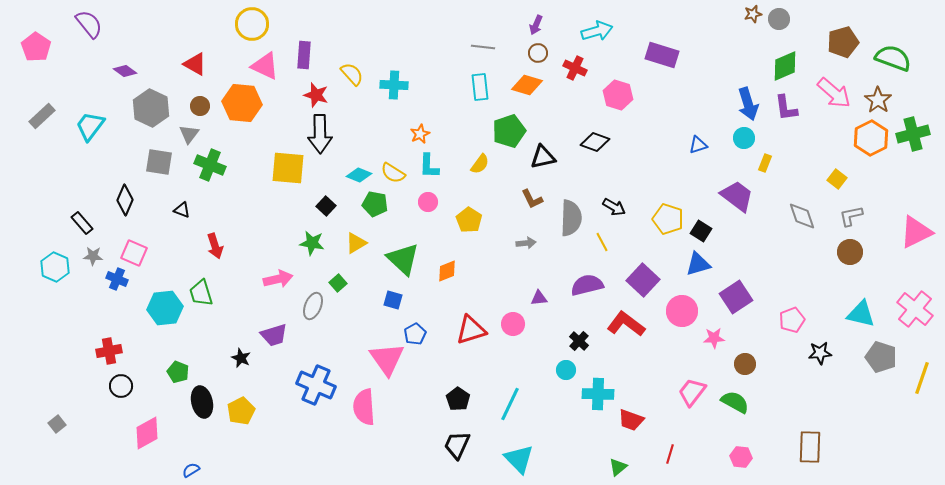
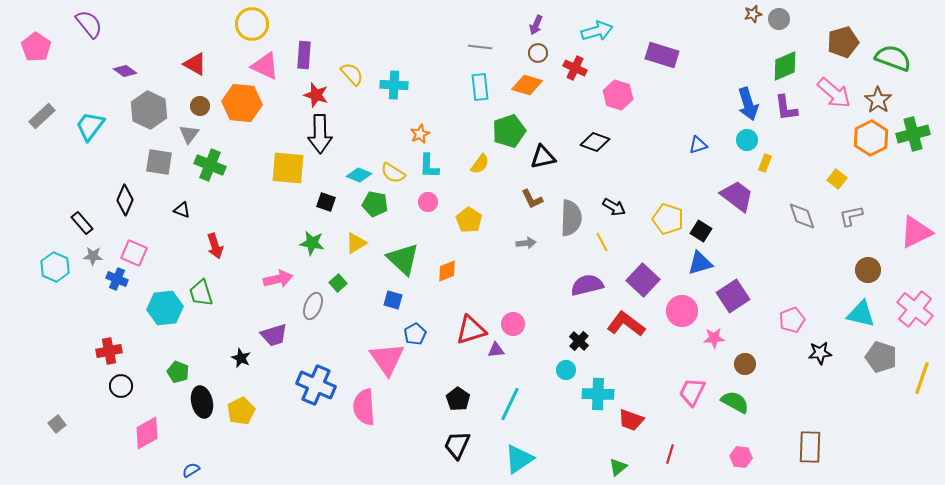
gray line at (483, 47): moved 3 px left
gray hexagon at (151, 108): moved 2 px left, 2 px down
cyan circle at (744, 138): moved 3 px right, 2 px down
black square at (326, 206): moved 4 px up; rotated 24 degrees counterclockwise
brown circle at (850, 252): moved 18 px right, 18 px down
blue triangle at (698, 264): moved 2 px right, 1 px up
purple square at (736, 297): moved 3 px left, 1 px up
purple triangle at (539, 298): moved 43 px left, 52 px down
pink trapezoid at (692, 392): rotated 12 degrees counterclockwise
cyan triangle at (519, 459): rotated 40 degrees clockwise
